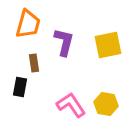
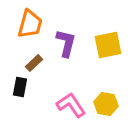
orange trapezoid: moved 2 px right
purple L-shape: moved 2 px right, 1 px down
brown rectangle: rotated 54 degrees clockwise
